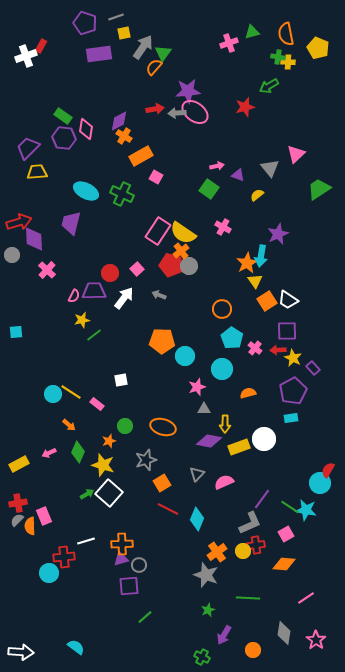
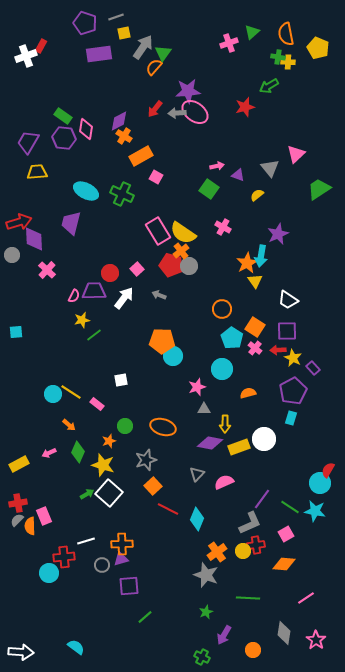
green triangle at (252, 32): rotated 28 degrees counterclockwise
red arrow at (155, 109): rotated 138 degrees clockwise
purple trapezoid at (28, 148): moved 6 px up; rotated 15 degrees counterclockwise
pink rectangle at (158, 231): rotated 64 degrees counterclockwise
orange square at (267, 301): moved 12 px left, 26 px down; rotated 24 degrees counterclockwise
cyan circle at (185, 356): moved 12 px left
cyan rectangle at (291, 418): rotated 64 degrees counterclockwise
purple diamond at (209, 441): moved 1 px right, 2 px down
orange square at (162, 483): moved 9 px left, 3 px down; rotated 12 degrees counterclockwise
cyan star at (306, 510): moved 9 px right, 1 px down
gray circle at (139, 565): moved 37 px left
green star at (208, 610): moved 2 px left, 2 px down
